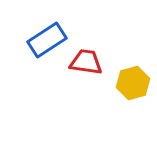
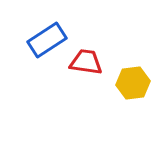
yellow hexagon: rotated 8 degrees clockwise
